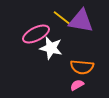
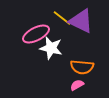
purple triangle: rotated 16 degrees clockwise
